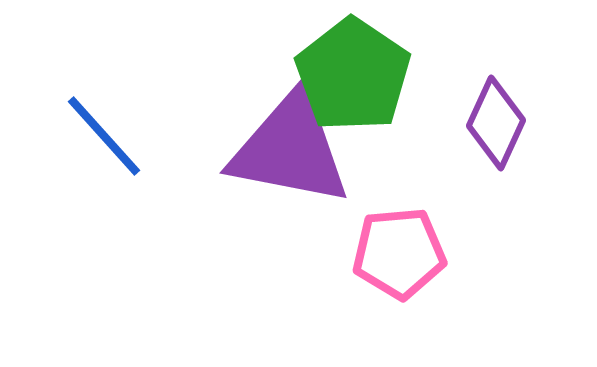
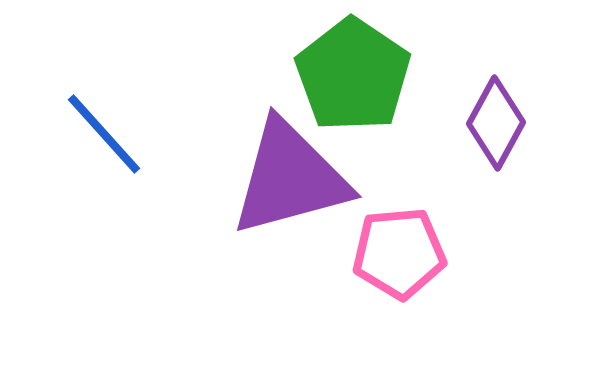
purple diamond: rotated 4 degrees clockwise
blue line: moved 2 px up
purple triangle: moved 29 px down; rotated 26 degrees counterclockwise
